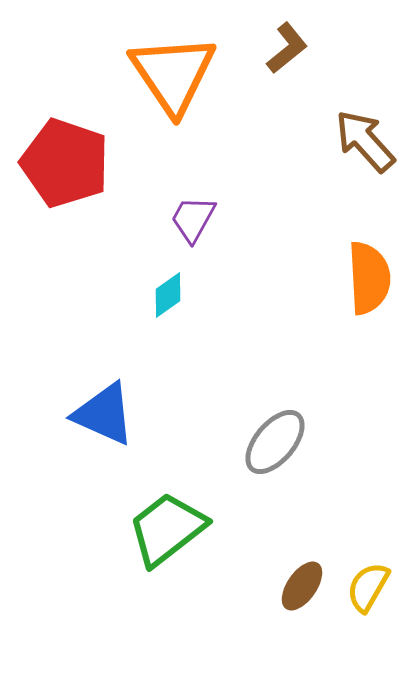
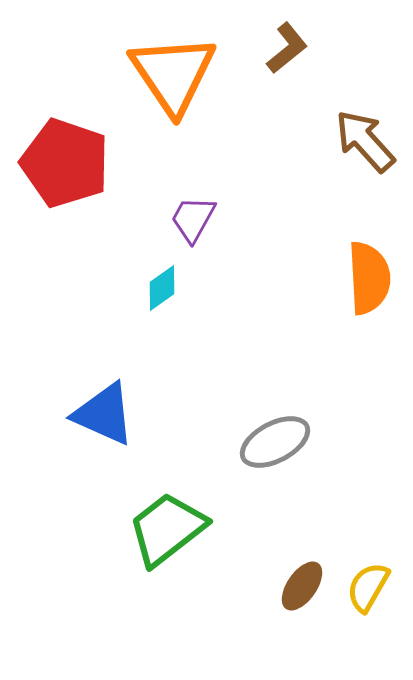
cyan diamond: moved 6 px left, 7 px up
gray ellipse: rotated 22 degrees clockwise
